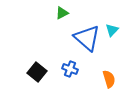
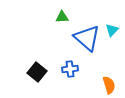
green triangle: moved 4 px down; rotated 24 degrees clockwise
blue cross: rotated 28 degrees counterclockwise
orange semicircle: moved 6 px down
